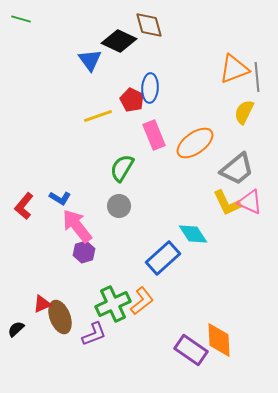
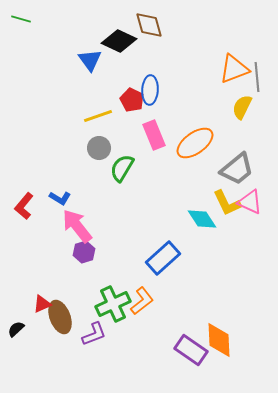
blue ellipse: moved 2 px down
yellow semicircle: moved 2 px left, 5 px up
gray circle: moved 20 px left, 58 px up
cyan diamond: moved 9 px right, 15 px up
